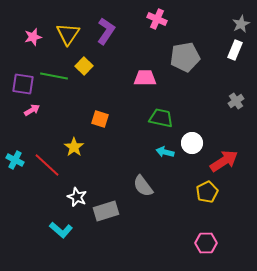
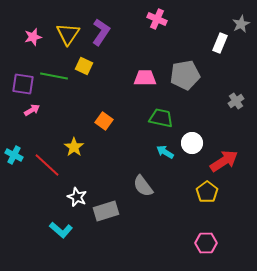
purple L-shape: moved 5 px left, 1 px down
white rectangle: moved 15 px left, 7 px up
gray pentagon: moved 18 px down
yellow square: rotated 18 degrees counterclockwise
orange square: moved 4 px right, 2 px down; rotated 18 degrees clockwise
cyan arrow: rotated 18 degrees clockwise
cyan cross: moved 1 px left, 5 px up
yellow pentagon: rotated 10 degrees counterclockwise
